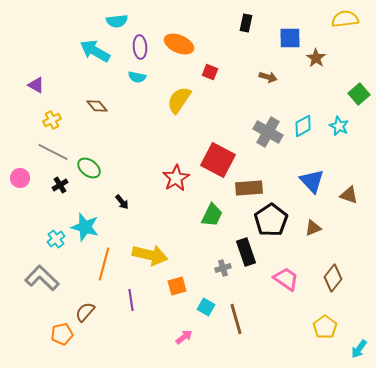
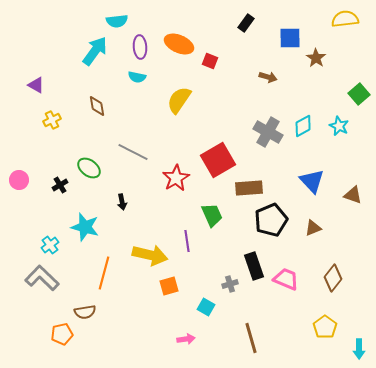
black rectangle at (246, 23): rotated 24 degrees clockwise
cyan arrow at (95, 51): rotated 96 degrees clockwise
red square at (210, 72): moved 11 px up
brown diamond at (97, 106): rotated 30 degrees clockwise
gray line at (53, 152): moved 80 px right
red square at (218, 160): rotated 32 degrees clockwise
pink circle at (20, 178): moved 1 px left, 2 px down
brown triangle at (349, 195): moved 4 px right
black arrow at (122, 202): rotated 28 degrees clockwise
green trapezoid at (212, 215): rotated 50 degrees counterclockwise
black pentagon at (271, 220): rotated 12 degrees clockwise
cyan cross at (56, 239): moved 6 px left, 6 px down
black rectangle at (246, 252): moved 8 px right, 14 px down
orange line at (104, 264): moved 9 px down
gray cross at (223, 268): moved 7 px right, 16 px down
pink trapezoid at (286, 279): rotated 12 degrees counterclockwise
orange square at (177, 286): moved 8 px left
purple line at (131, 300): moved 56 px right, 59 px up
brown semicircle at (85, 312): rotated 140 degrees counterclockwise
brown line at (236, 319): moved 15 px right, 19 px down
pink arrow at (184, 337): moved 2 px right, 2 px down; rotated 30 degrees clockwise
cyan arrow at (359, 349): rotated 36 degrees counterclockwise
